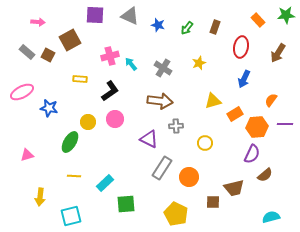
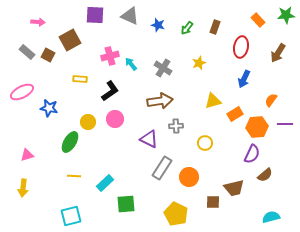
brown arrow at (160, 101): rotated 15 degrees counterclockwise
yellow arrow at (40, 197): moved 17 px left, 9 px up
